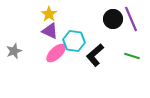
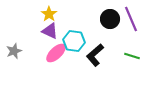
black circle: moved 3 px left
